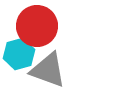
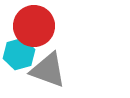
red circle: moved 3 px left
